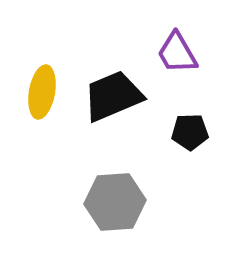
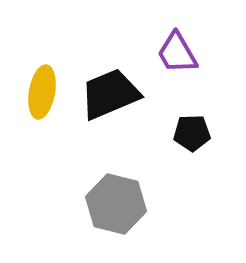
black trapezoid: moved 3 px left, 2 px up
black pentagon: moved 2 px right, 1 px down
gray hexagon: moved 1 px right, 2 px down; rotated 18 degrees clockwise
